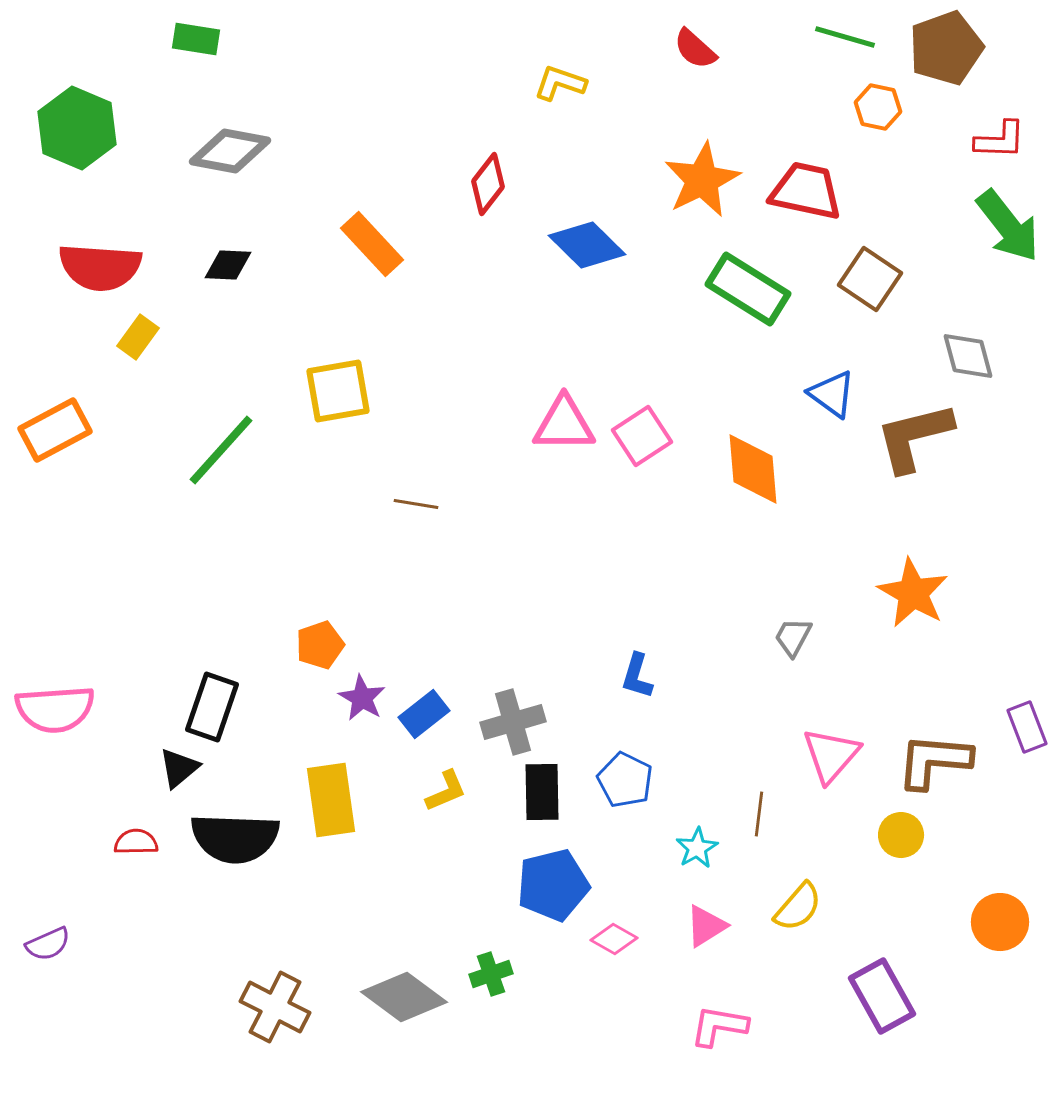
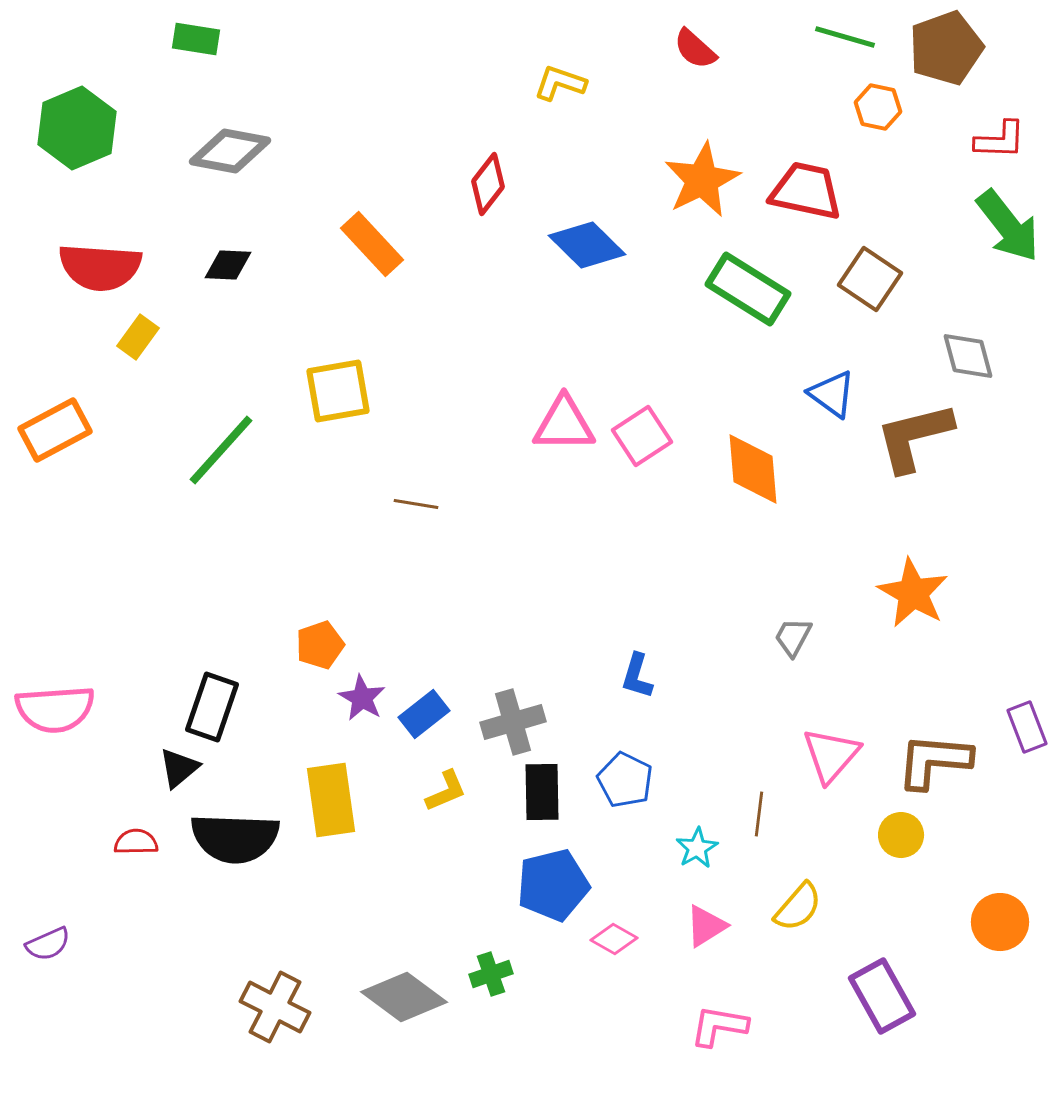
green hexagon at (77, 128): rotated 14 degrees clockwise
